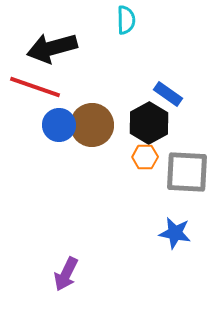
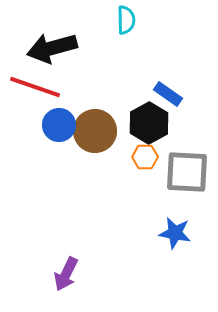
brown circle: moved 3 px right, 6 px down
